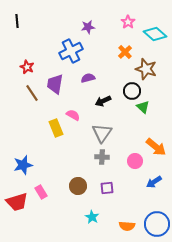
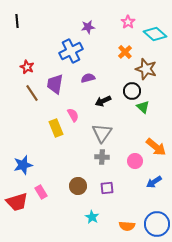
pink semicircle: rotated 32 degrees clockwise
